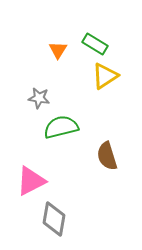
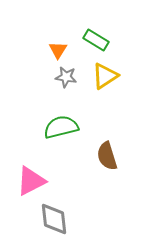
green rectangle: moved 1 px right, 4 px up
gray star: moved 27 px right, 21 px up
gray diamond: rotated 16 degrees counterclockwise
